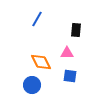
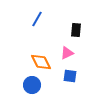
pink triangle: rotated 24 degrees counterclockwise
